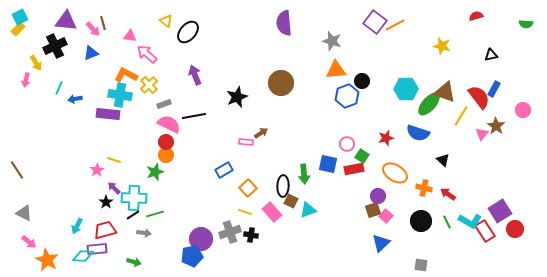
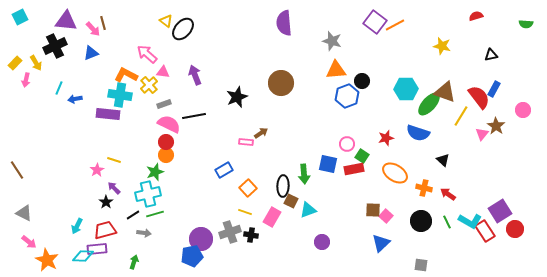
yellow rectangle at (18, 29): moved 3 px left, 34 px down
black ellipse at (188, 32): moved 5 px left, 3 px up
pink triangle at (130, 36): moved 33 px right, 36 px down
purple circle at (378, 196): moved 56 px left, 46 px down
cyan cross at (134, 198): moved 14 px right, 4 px up; rotated 15 degrees counterclockwise
brown square at (373, 210): rotated 21 degrees clockwise
pink rectangle at (272, 212): moved 5 px down; rotated 72 degrees clockwise
green arrow at (134, 262): rotated 88 degrees counterclockwise
